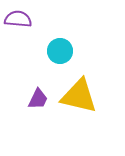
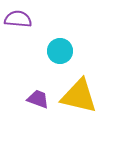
purple trapezoid: rotated 95 degrees counterclockwise
